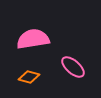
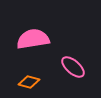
orange diamond: moved 5 px down
